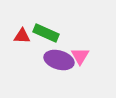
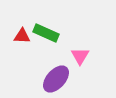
purple ellipse: moved 3 px left, 19 px down; rotated 64 degrees counterclockwise
